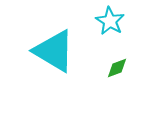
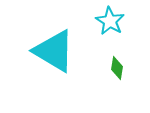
green diamond: rotated 60 degrees counterclockwise
